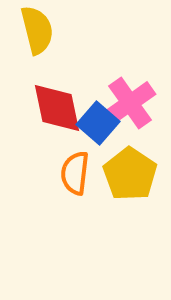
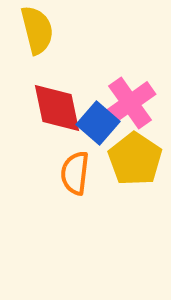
yellow pentagon: moved 5 px right, 15 px up
